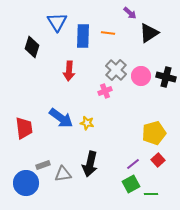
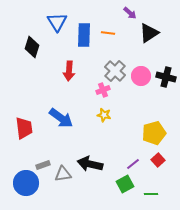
blue rectangle: moved 1 px right, 1 px up
gray cross: moved 1 px left, 1 px down
pink cross: moved 2 px left, 1 px up
yellow star: moved 17 px right, 8 px up
black arrow: rotated 90 degrees clockwise
green square: moved 6 px left
